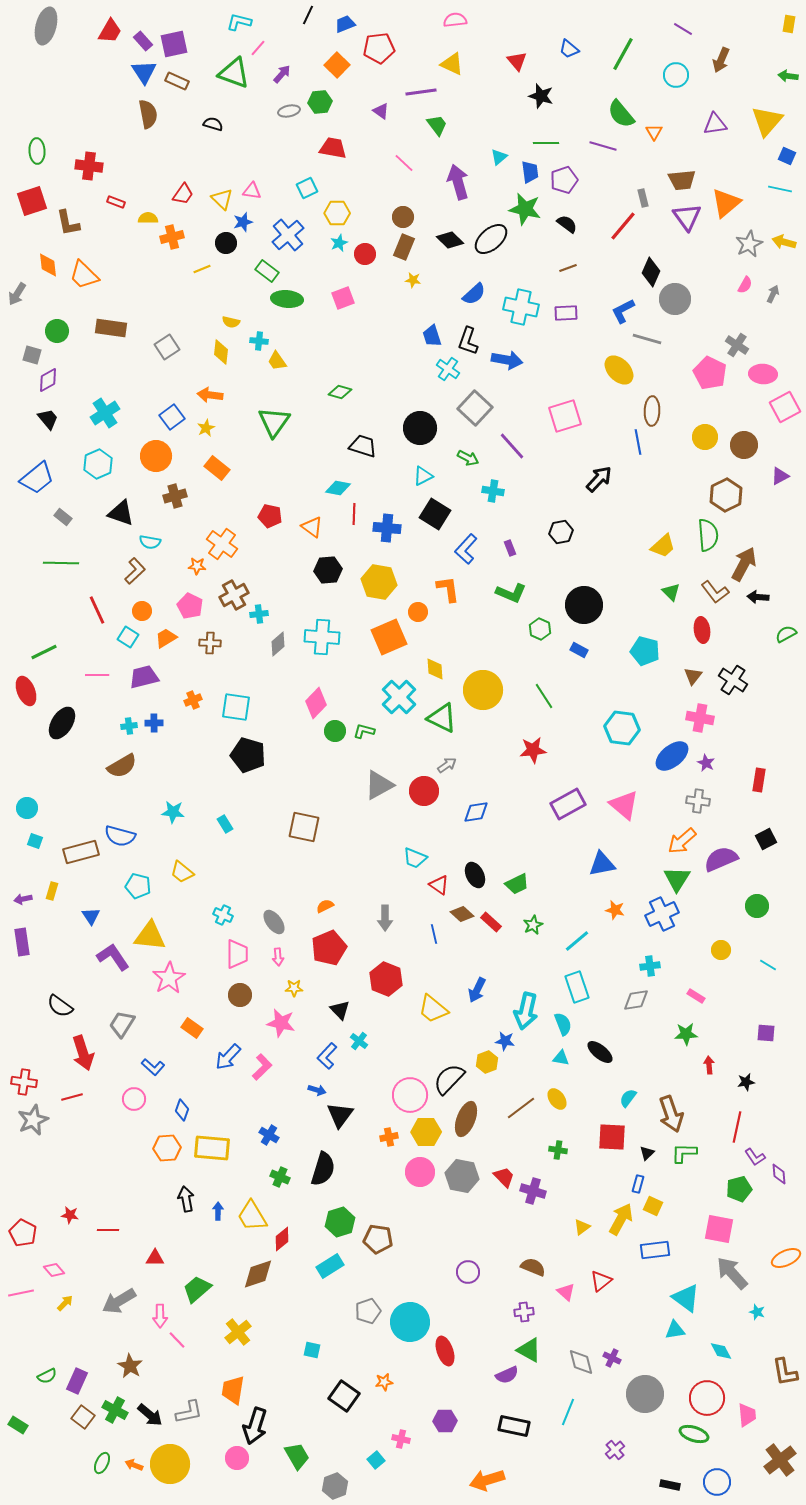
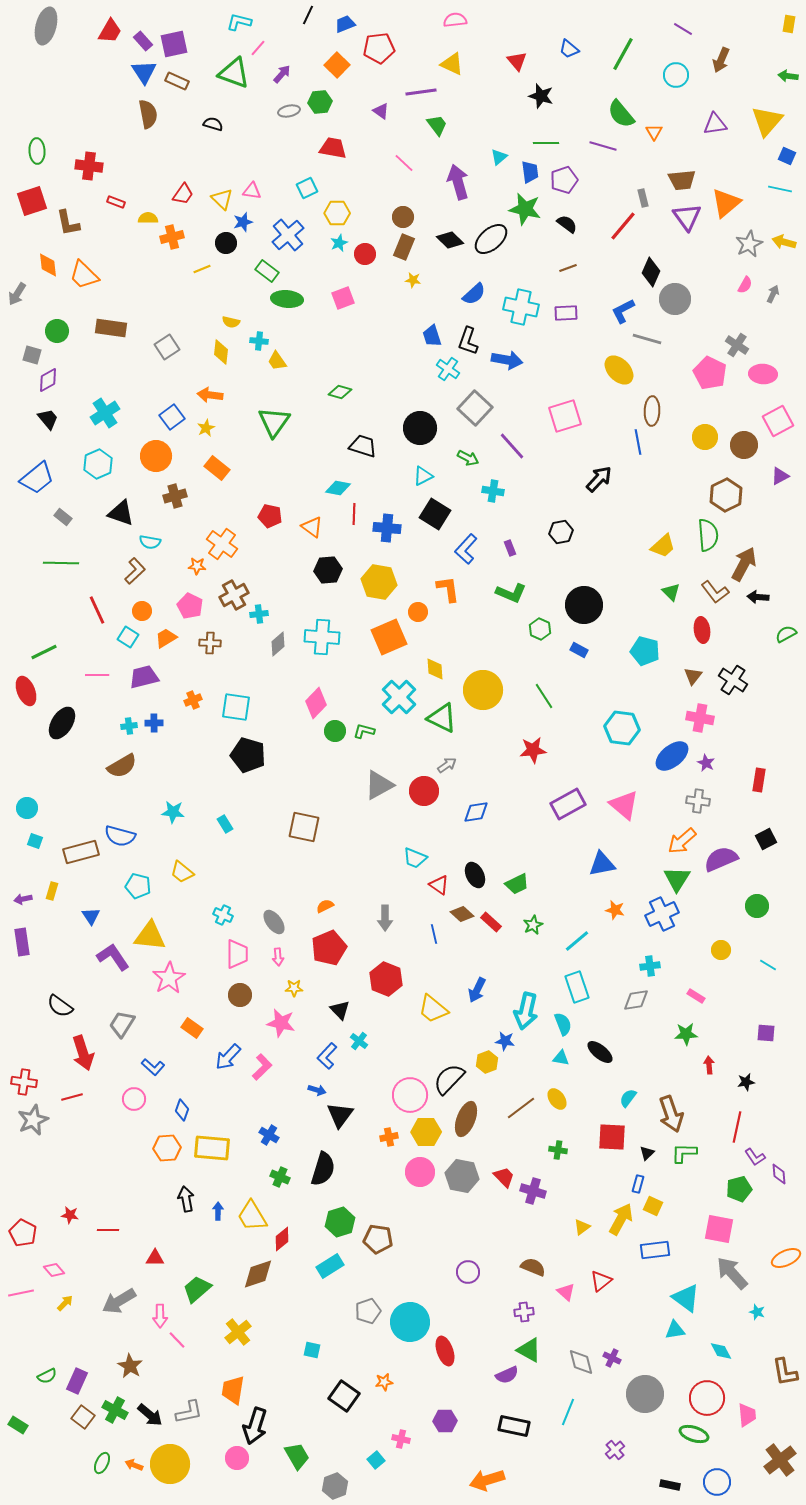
pink square at (785, 407): moved 7 px left, 14 px down
